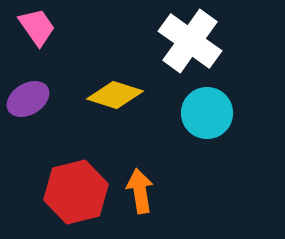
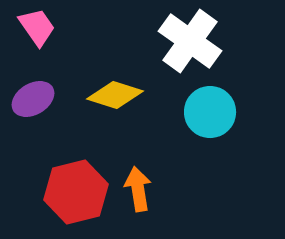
purple ellipse: moved 5 px right
cyan circle: moved 3 px right, 1 px up
orange arrow: moved 2 px left, 2 px up
